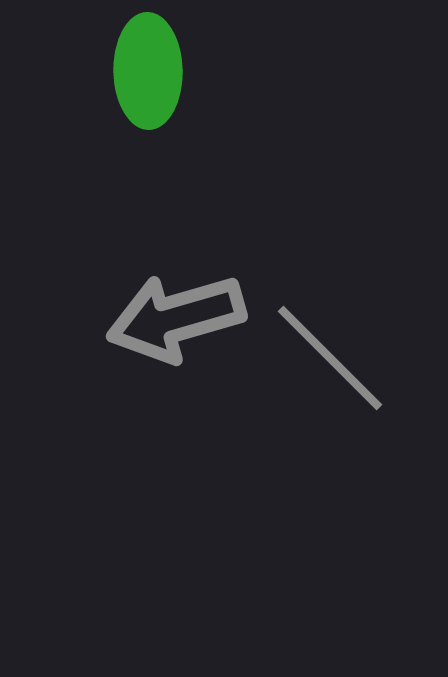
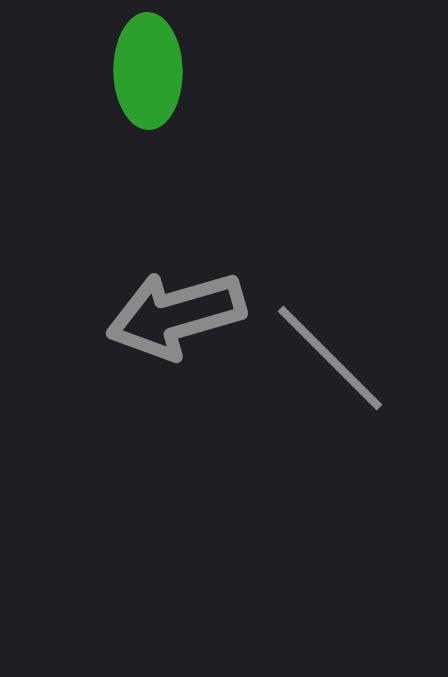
gray arrow: moved 3 px up
